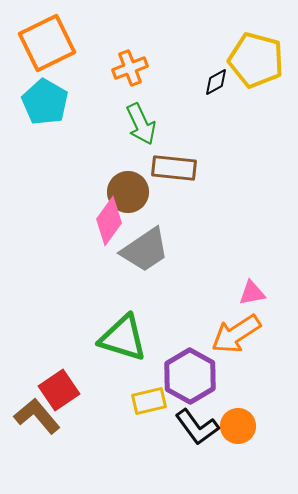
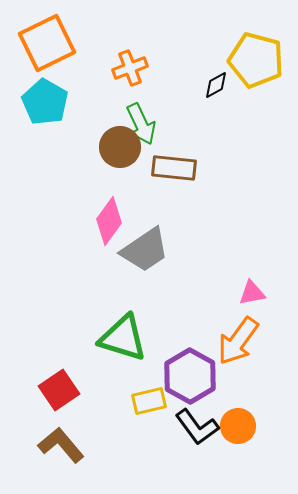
black diamond: moved 3 px down
brown circle: moved 8 px left, 45 px up
orange arrow: moved 2 px right, 7 px down; rotated 21 degrees counterclockwise
brown L-shape: moved 24 px right, 29 px down
